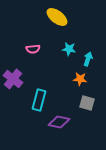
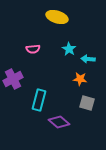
yellow ellipse: rotated 20 degrees counterclockwise
cyan star: rotated 24 degrees clockwise
cyan arrow: rotated 104 degrees counterclockwise
purple cross: rotated 24 degrees clockwise
purple diamond: rotated 30 degrees clockwise
